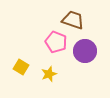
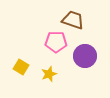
pink pentagon: rotated 20 degrees counterclockwise
purple circle: moved 5 px down
